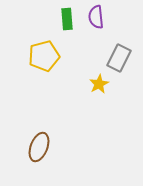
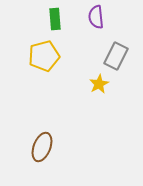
green rectangle: moved 12 px left
gray rectangle: moved 3 px left, 2 px up
brown ellipse: moved 3 px right
